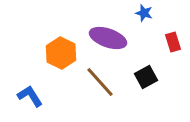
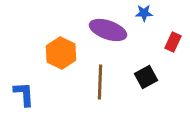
blue star: rotated 18 degrees counterclockwise
purple ellipse: moved 8 px up
red rectangle: rotated 42 degrees clockwise
brown line: rotated 44 degrees clockwise
blue L-shape: moved 6 px left, 2 px up; rotated 28 degrees clockwise
